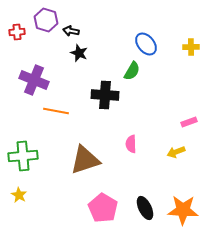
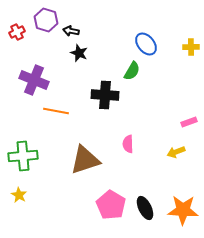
red cross: rotated 21 degrees counterclockwise
pink semicircle: moved 3 px left
pink pentagon: moved 8 px right, 3 px up
